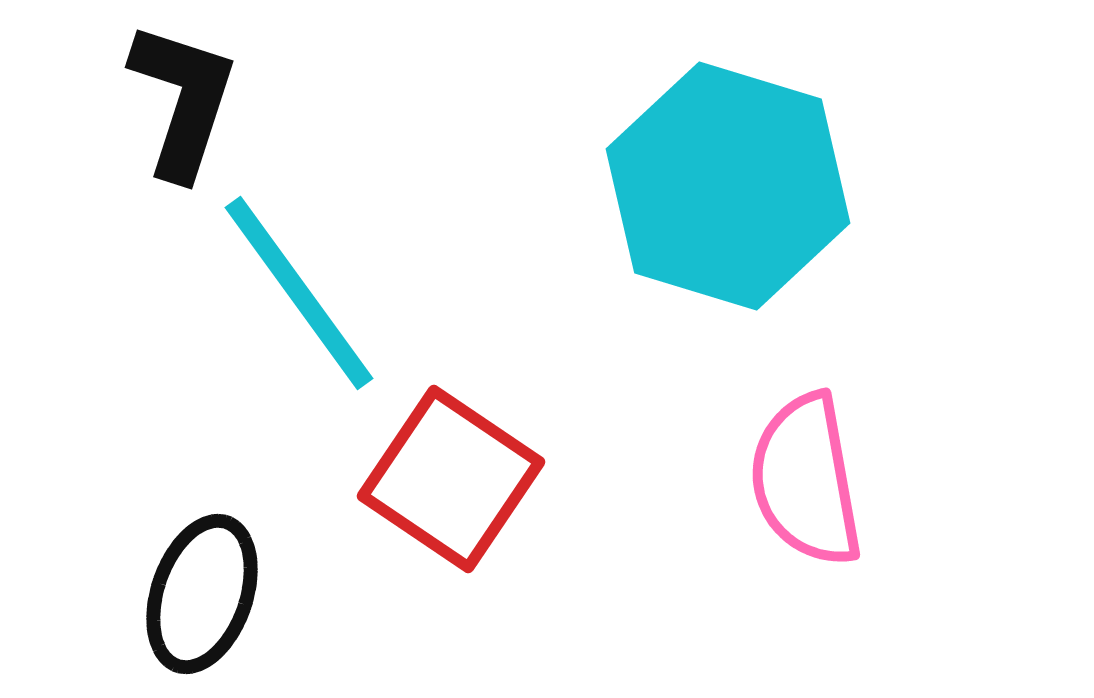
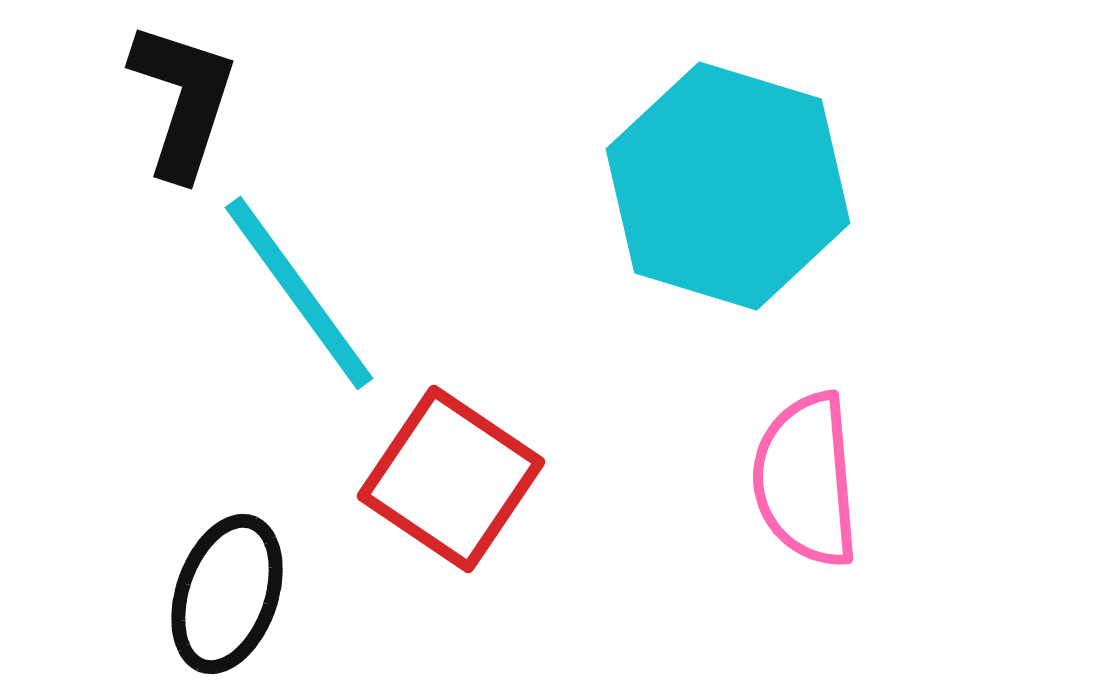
pink semicircle: rotated 5 degrees clockwise
black ellipse: moved 25 px right
